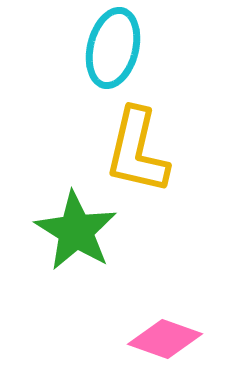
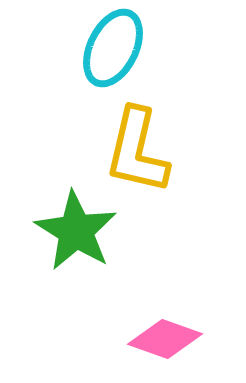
cyan ellipse: rotated 12 degrees clockwise
